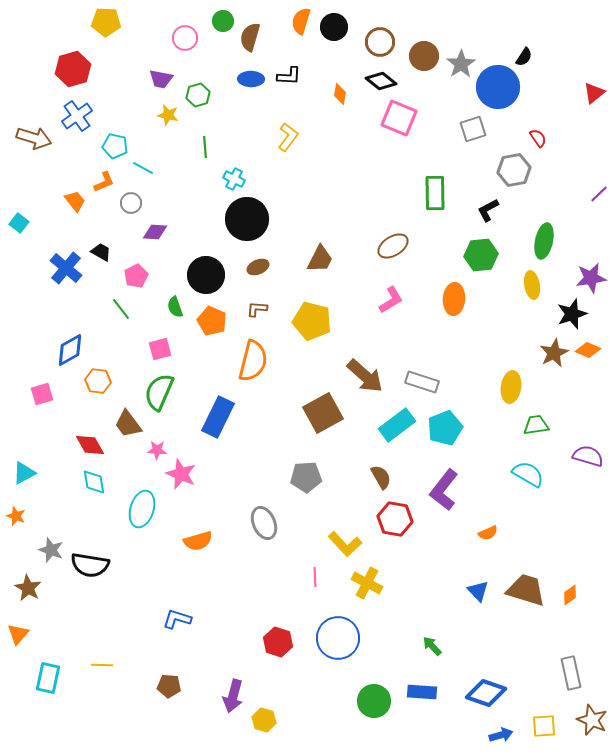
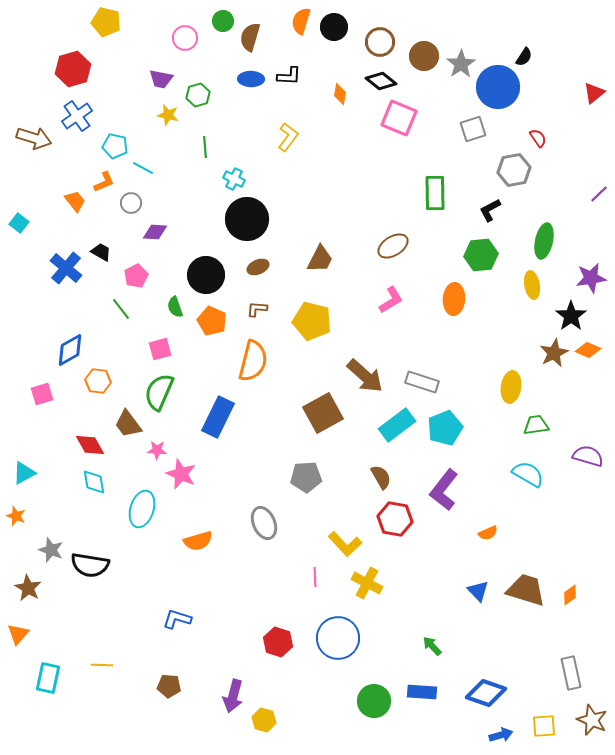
yellow pentagon at (106, 22): rotated 12 degrees clockwise
black L-shape at (488, 210): moved 2 px right
black star at (572, 314): moved 1 px left, 2 px down; rotated 16 degrees counterclockwise
